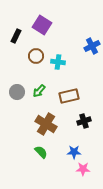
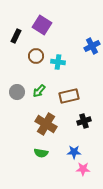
green semicircle: moved 1 px down; rotated 144 degrees clockwise
